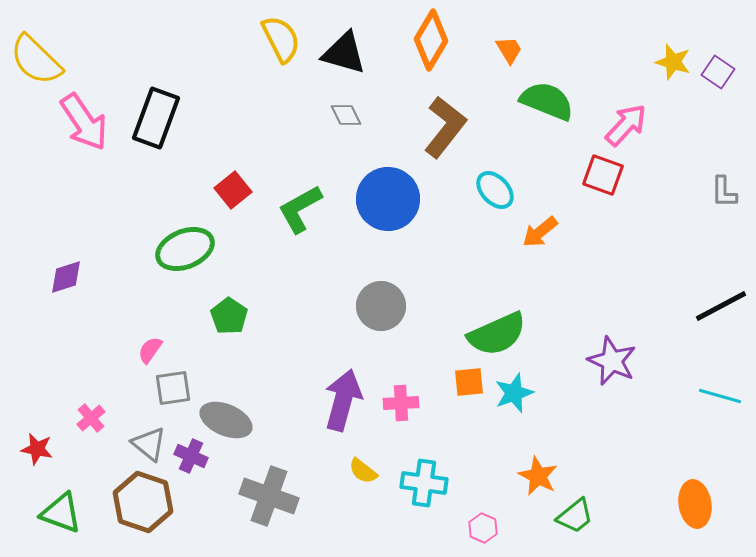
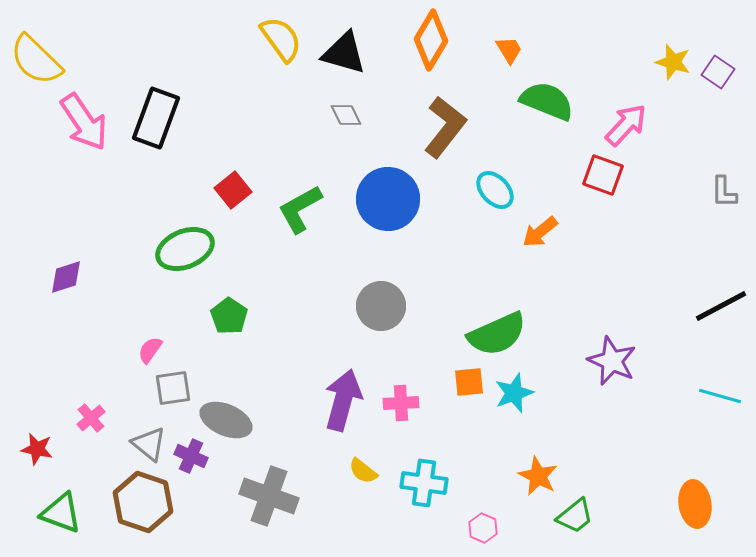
yellow semicircle at (281, 39): rotated 9 degrees counterclockwise
